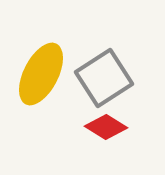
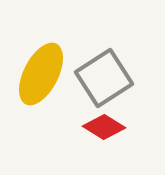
red diamond: moved 2 px left
